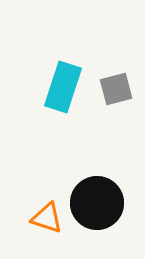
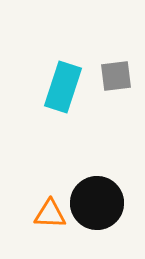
gray square: moved 13 px up; rotated 8 degrees clockwise
orange triangle: moved 3 px right, 4 px up; rotated 16 degrees counterclockwise
